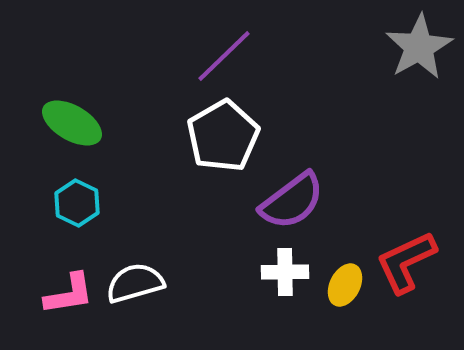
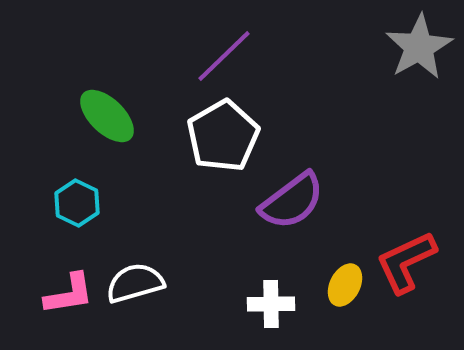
green ellipse: moved 35 px right, 7 px up; rotated 14 degrees clockwise
white cross: moved 14 px left, 32 px down
